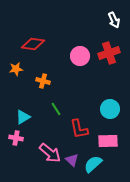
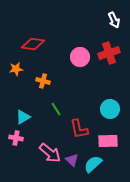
pink circle: moved 1 px down
